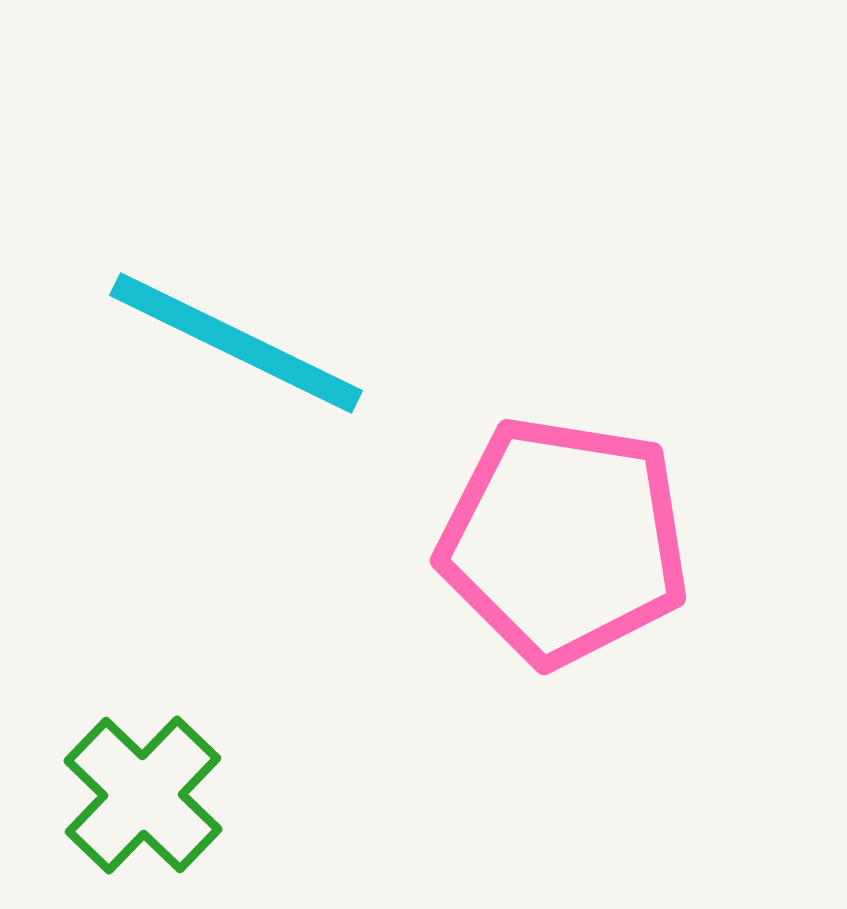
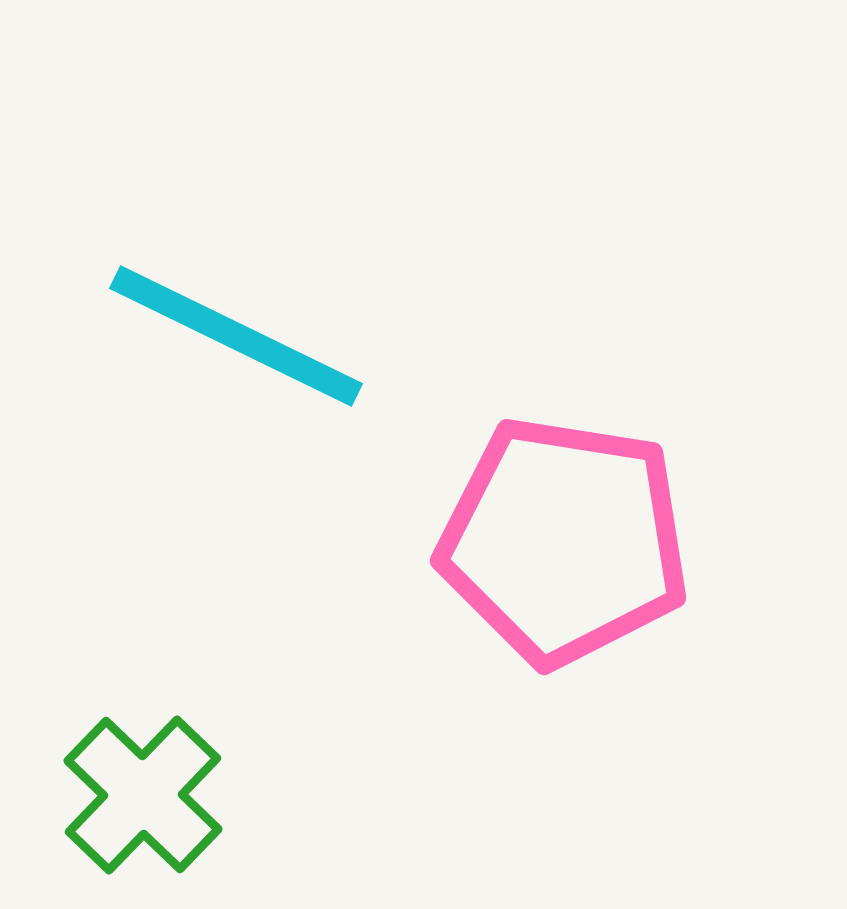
cyan line: moved 7 px up
